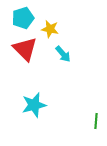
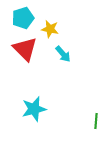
cyan star: moved 4 px down
